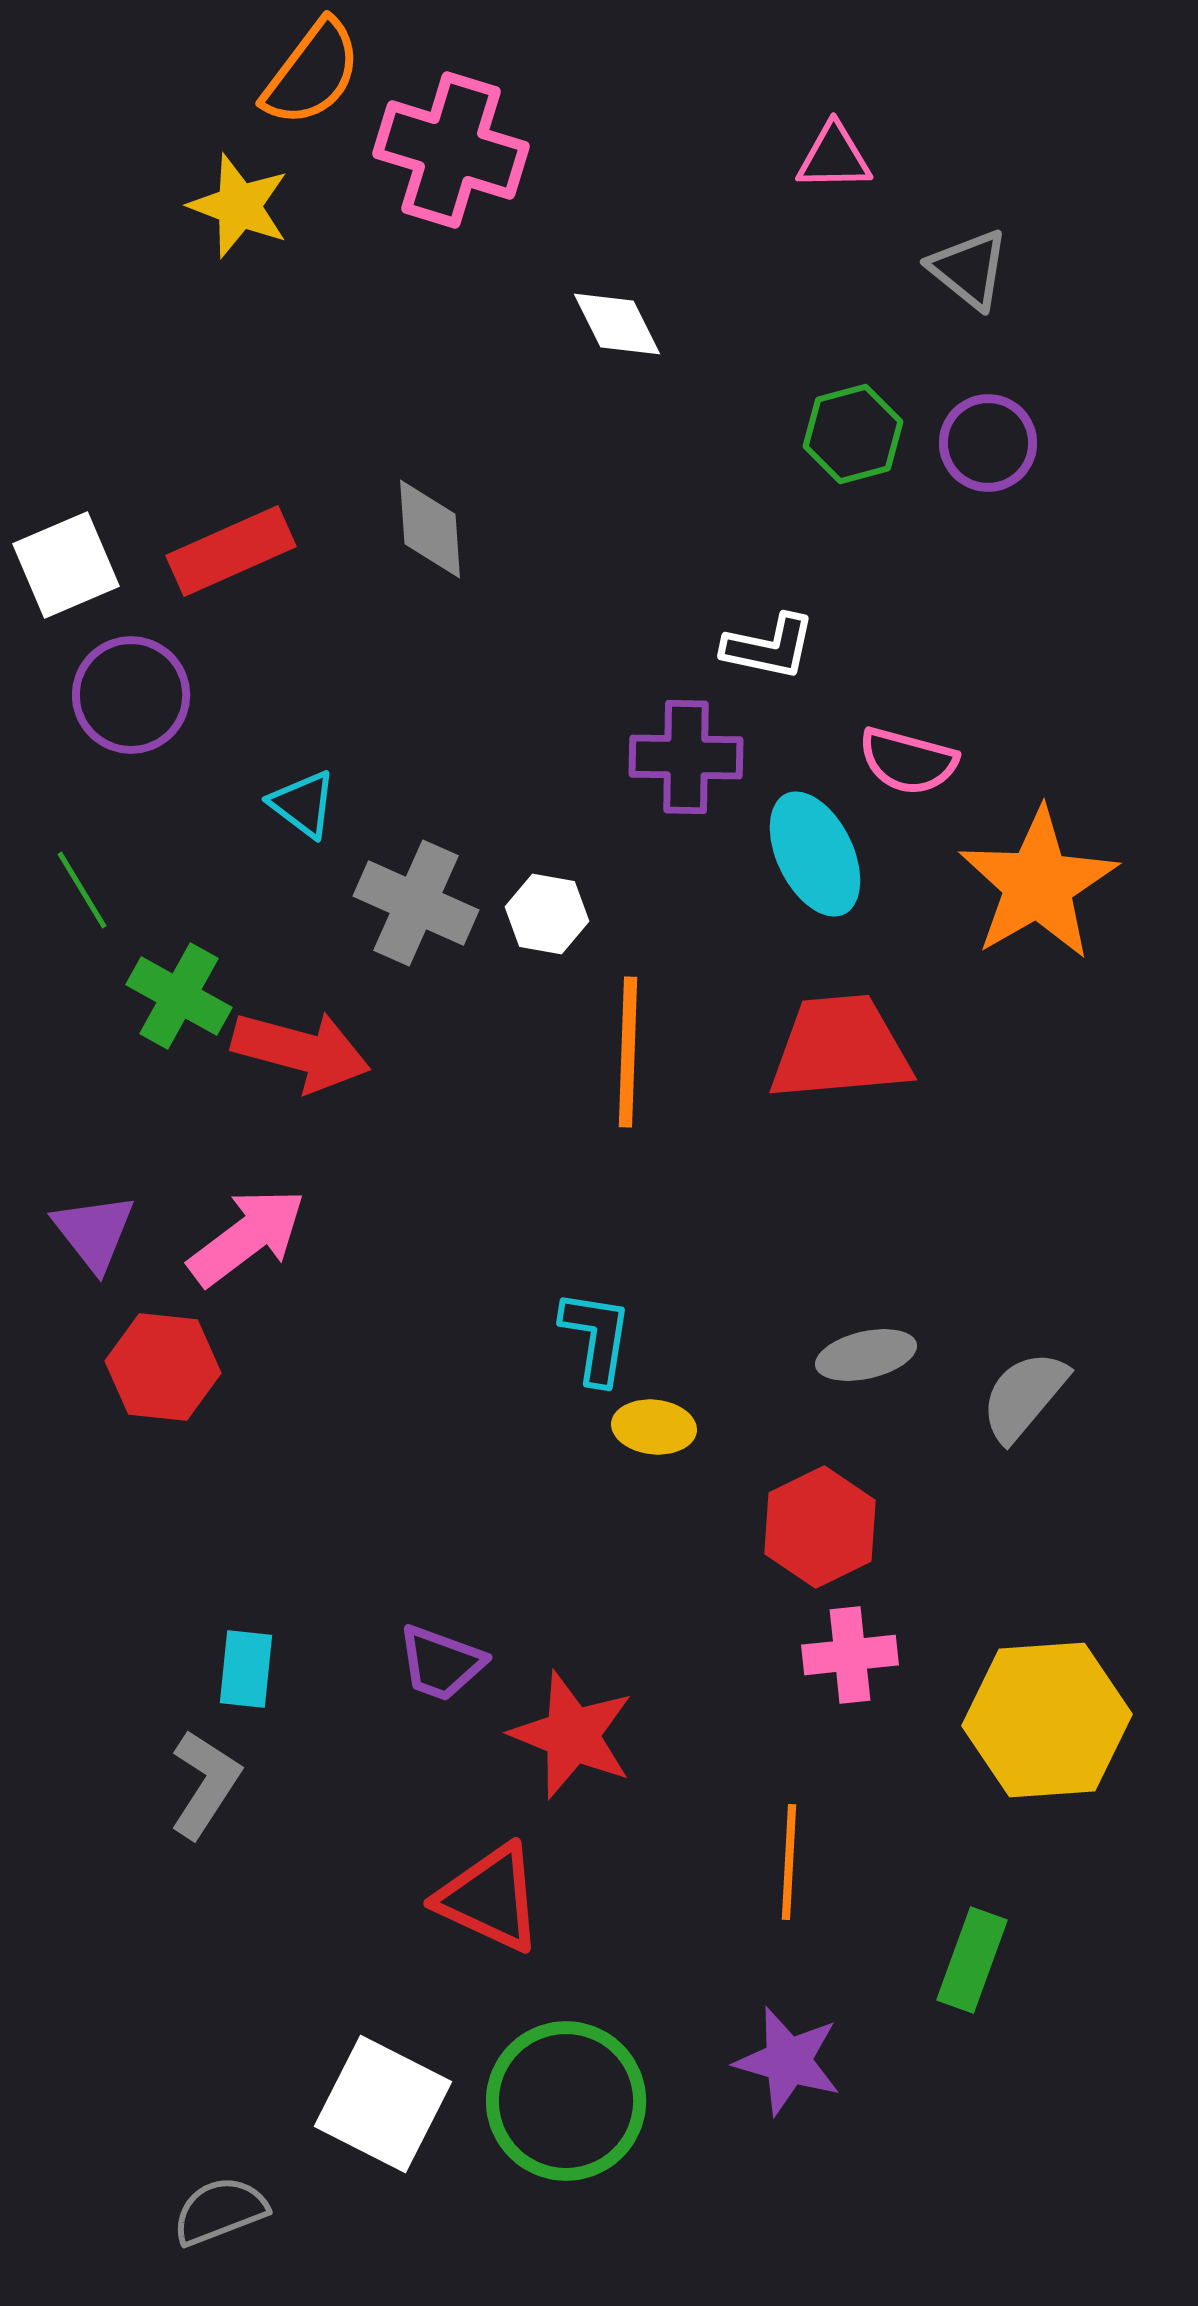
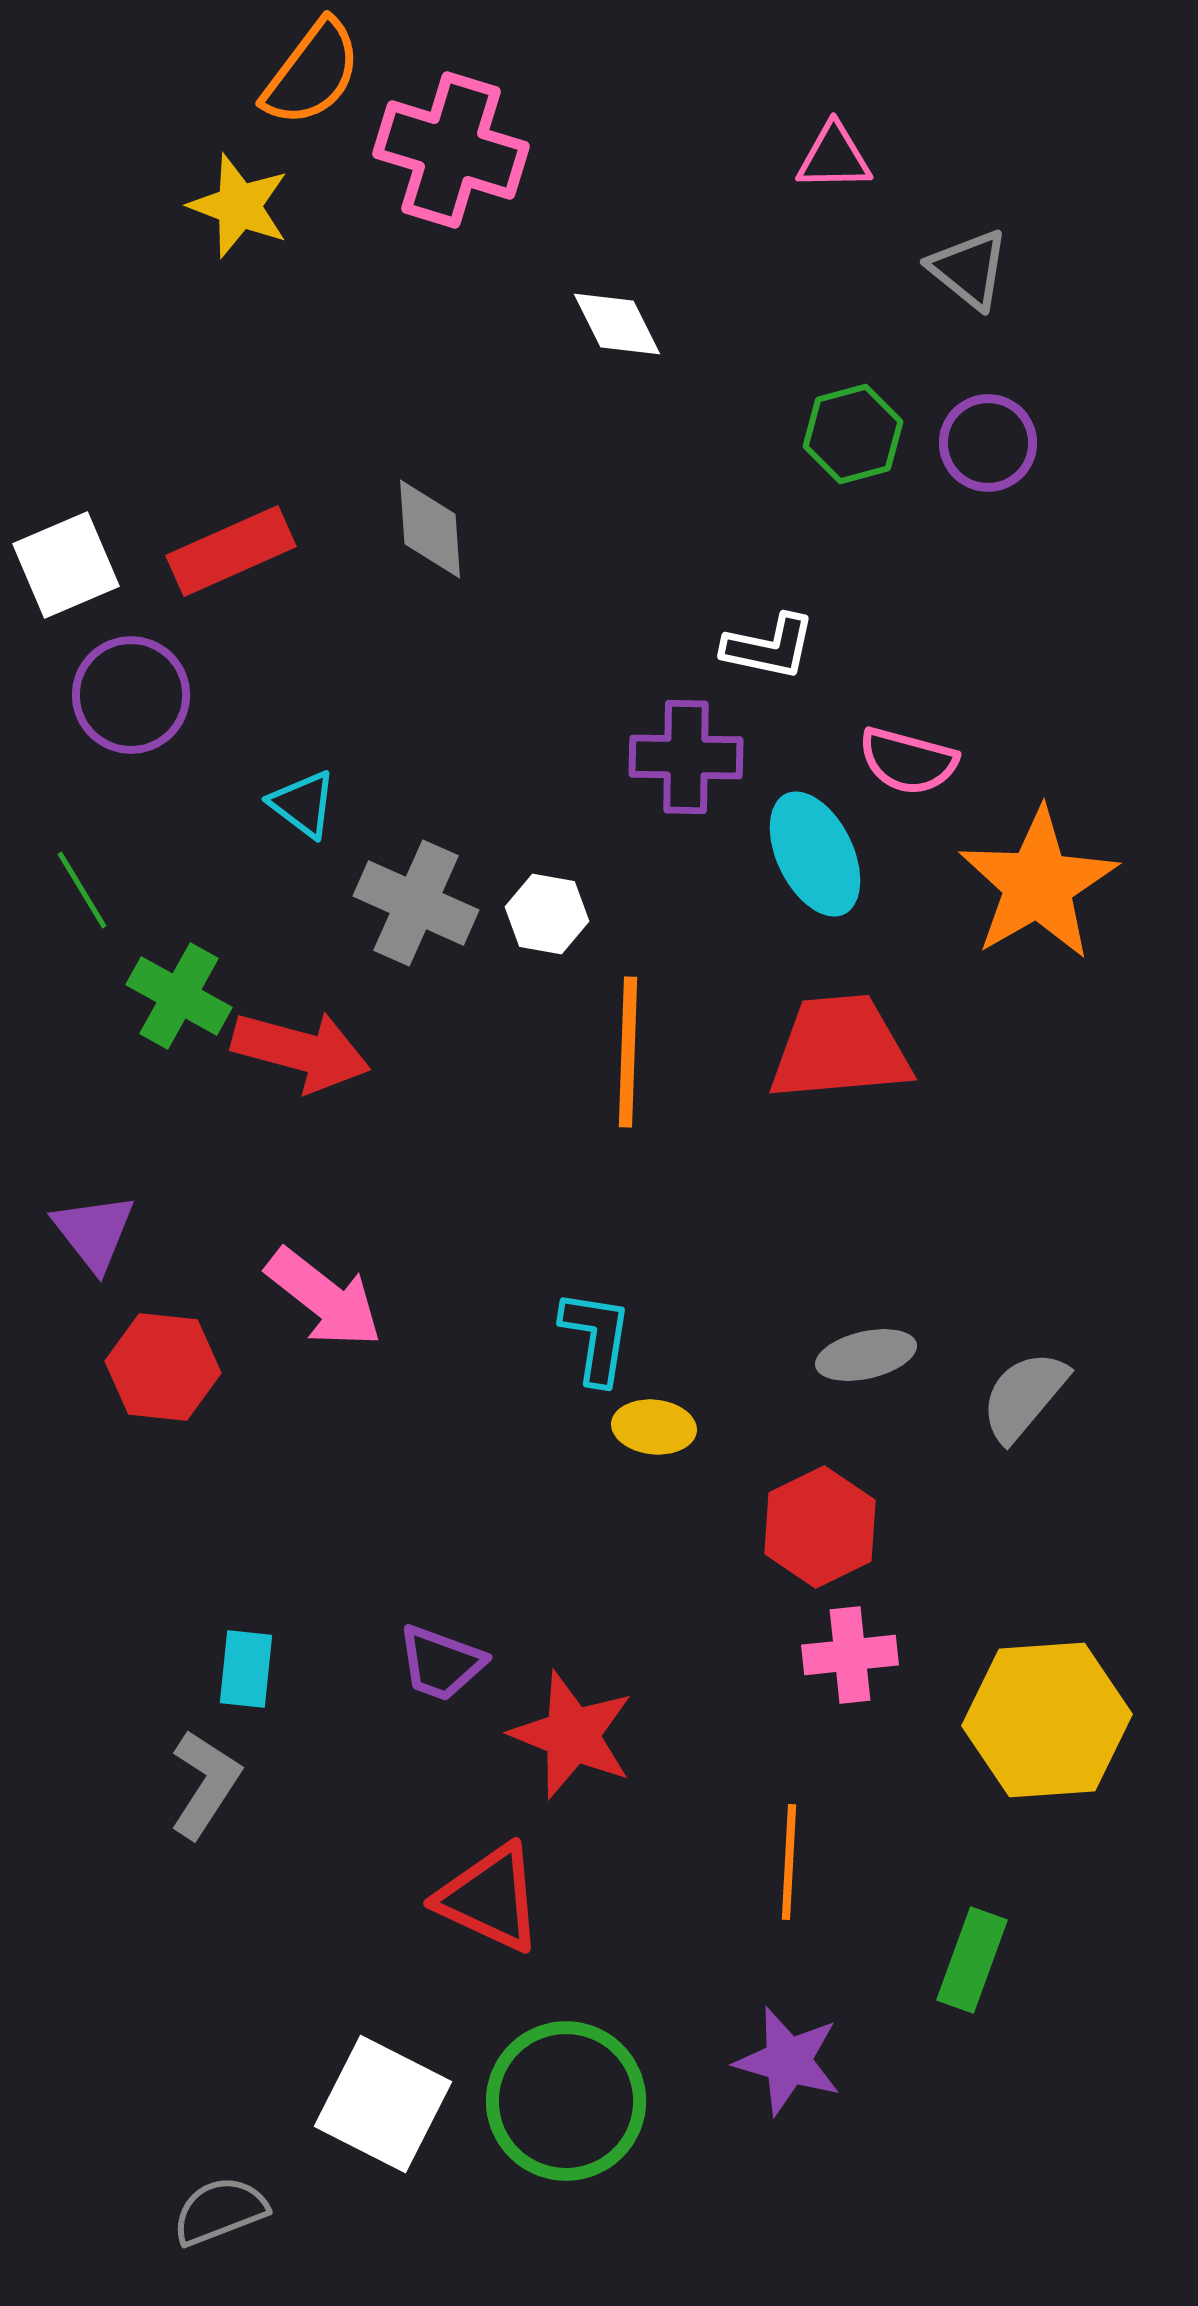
pink arrow at (247, 1237): moved 77 px right, 61 px down; rotated 75 degrees clockwise
